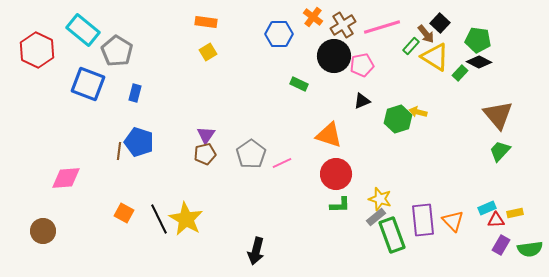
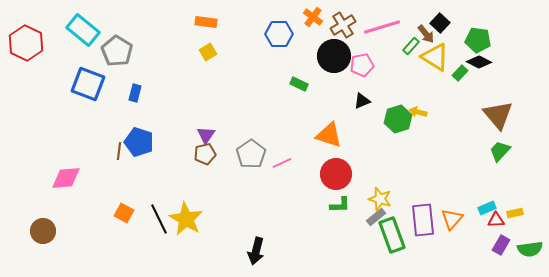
red hexagon at (37, 50): moved 11 px left, 7 px up
orange triangle at (453, 221): moved 1 px left, 2 px up; rotated 25 degrees clockwise
